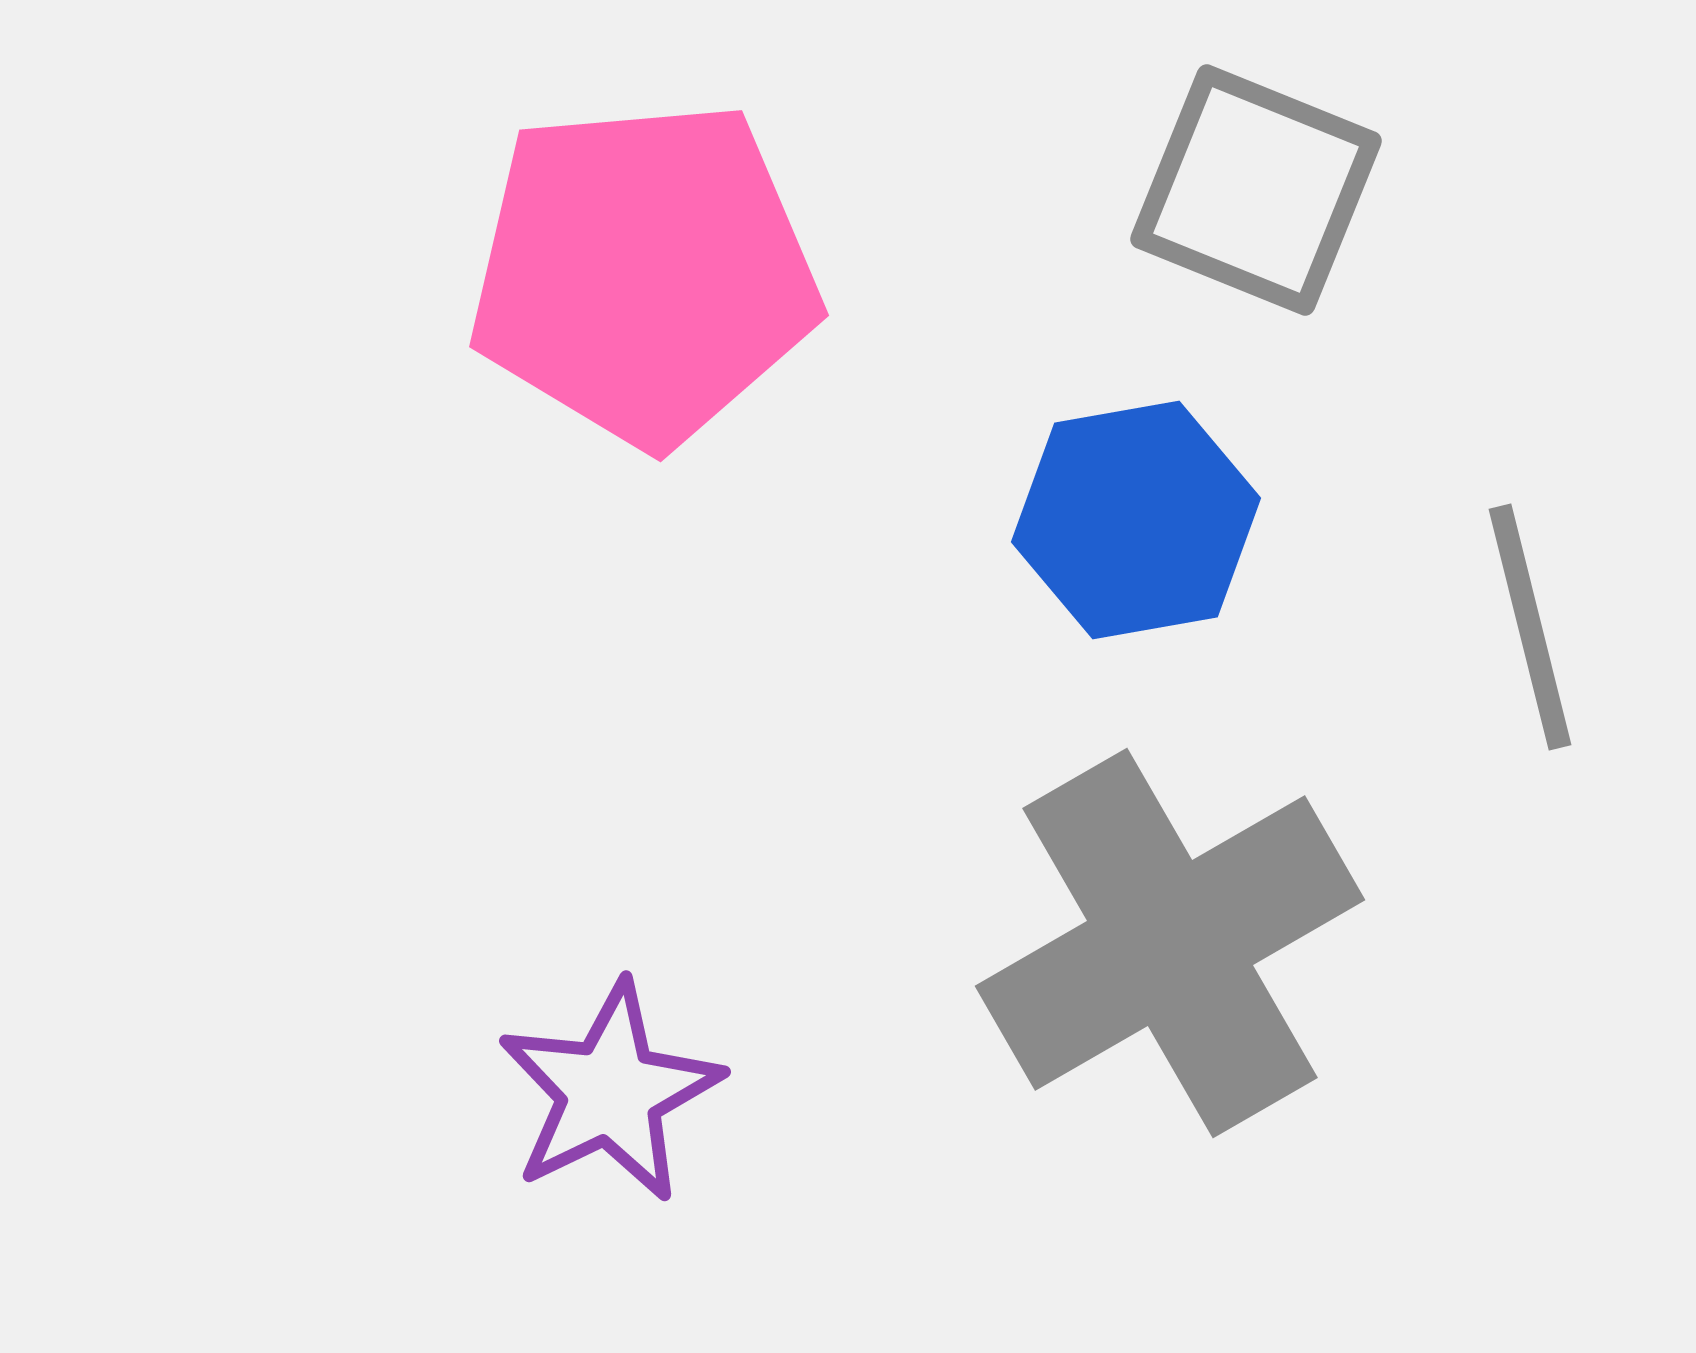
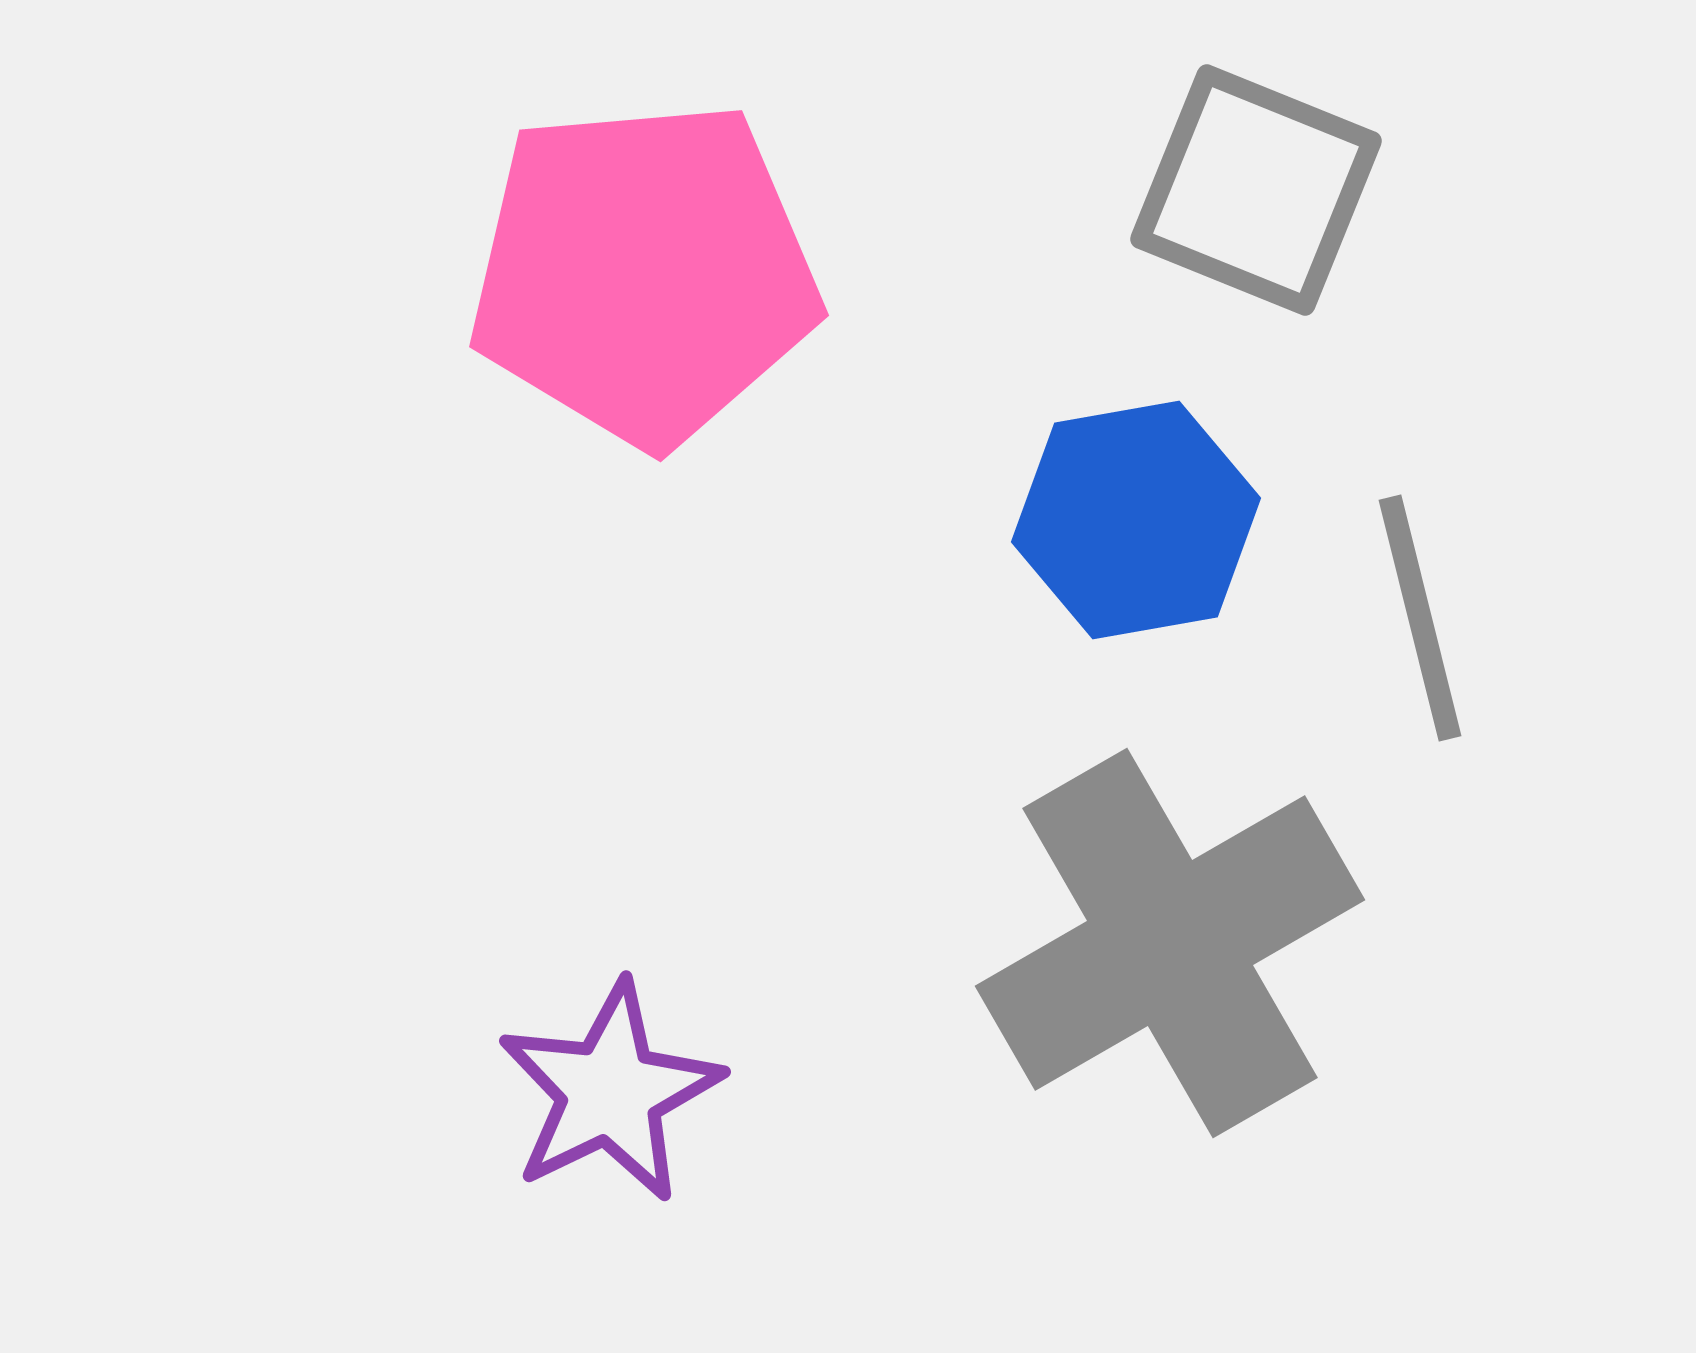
gray line: moved 110 px left, 9 px up
